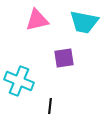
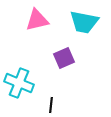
purple square: rotated 15 degrees counterclockwise
cyan cross: moved 2 px down
black line: moved 1 px right, 1 px up
